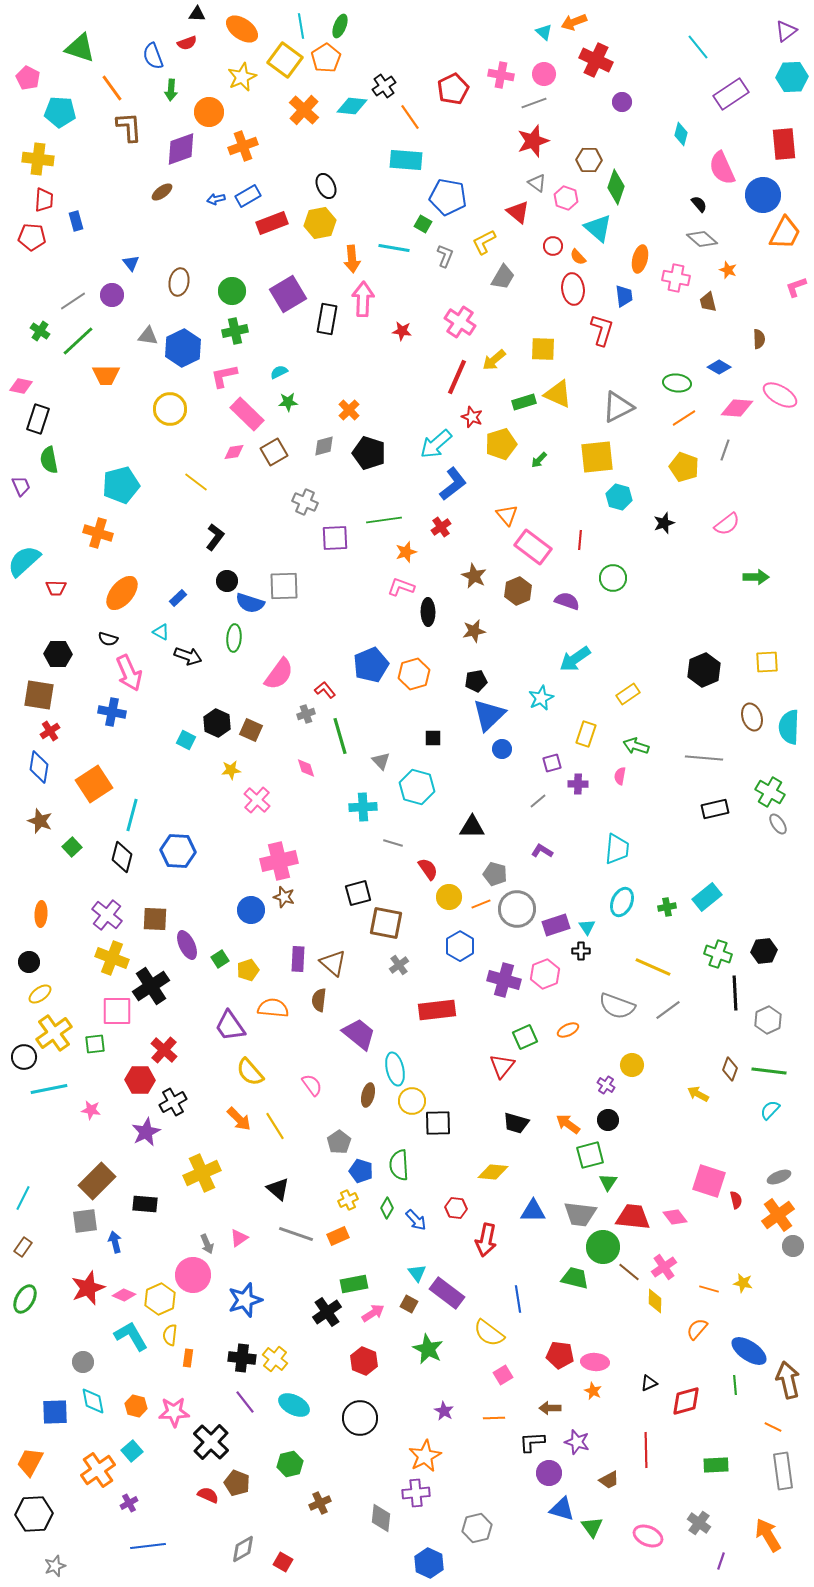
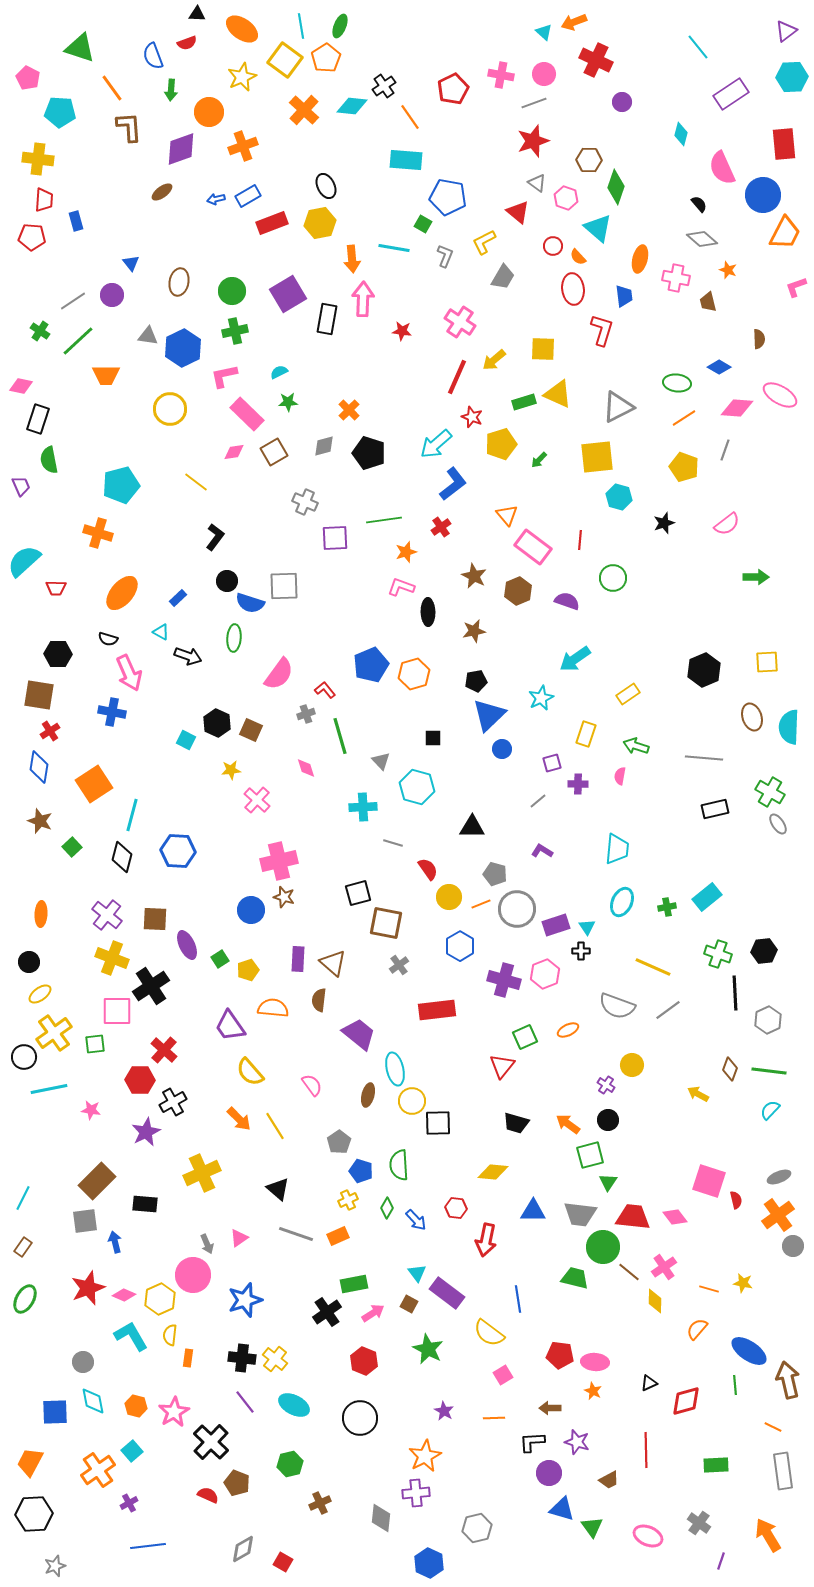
pink star at (174, 1412): rotated 28 degrees counterclockwise
